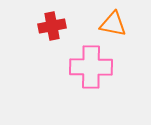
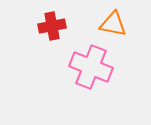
pink cross: rotated 21 degrees clockwise
